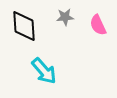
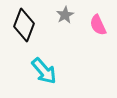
gray star: moved 2 px up; rotated 24 degrees counterclockwise
black diamond: moved 1 px up; rotated 24 degrees clockwise
